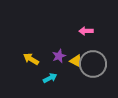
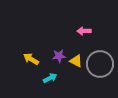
pink arrow: moved 2 px left
purple star: rotated 16 degrees clockwise
gray circle: moved 7 px right
